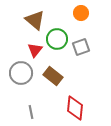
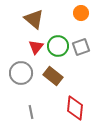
brown triangle: moved 1 px left, 1 px up
green circle: moved 1 px right, 7 px down
red triangle: moved 1 px right, 3 px up
